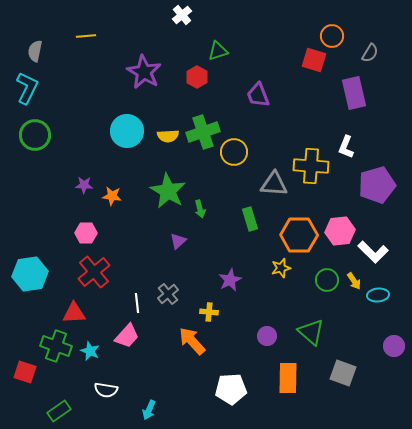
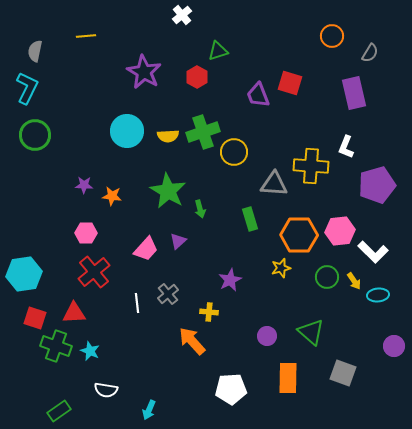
red square at (314, 60): moved 24 px left, 23 px down
cyan hexagon at (30, 274): moved 6 px left
green circle at (327, 280): moved 3 px up
pink trapezoid at (127, 336): moved 19 px right, 87 px up
red square at (25, 372): moved 10 px right, 54 px up
